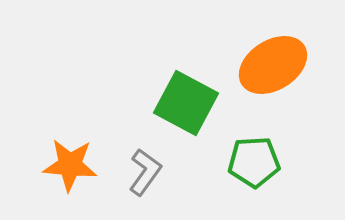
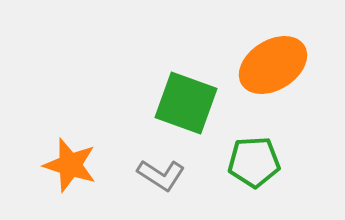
green square: rotated 8 degrees counterclockwise
orange star: rotated 12 degrees clockwise
gray L-shape: moved 16 px right, 3 px down; rotated 87 degrees clockwise
